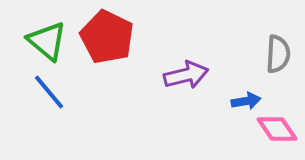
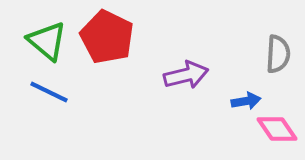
blue line: rotated 24 degrees counterclockwise
